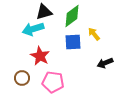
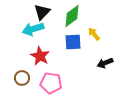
black triangle: moved 2 px left; rotated 30 degrees counterclockwise
pink pentagon: moved 2 px left, 1 px down
